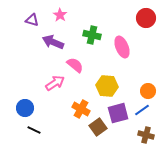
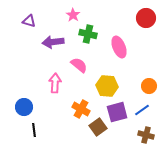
pink star: moved 13 px right
purple triangle: moved 3 px left, 1 px down
green cross: moved 4 px left, 1 px up
purple arrow: rotated 30 degrees counterclockwise
pink ellipse: moved 3 px left
pink semicircle: moved 4 px right
pink arrow: rotated 54 degrees counterclockwise
orange circle: moved 1 px right, 5 px up
blue circle: moved 1 px left, 1 px up
purple square: moved 1 px left, 1 px up
black line: rotated 56 degrees clockwise
